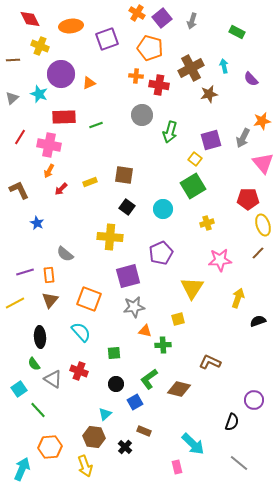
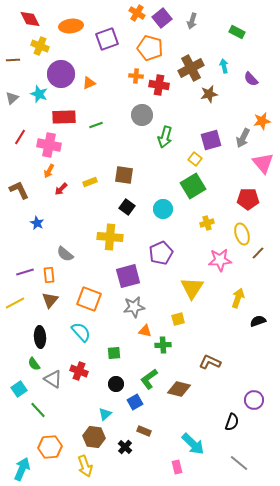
green arrow at (170, 132): moved 5 px left, 5 px down
yellow ellipse at (263, 225): moved 21 px left, 9 px down
